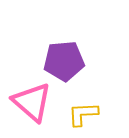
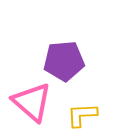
yellow L-shape: moved 1 px left, 1 px down
